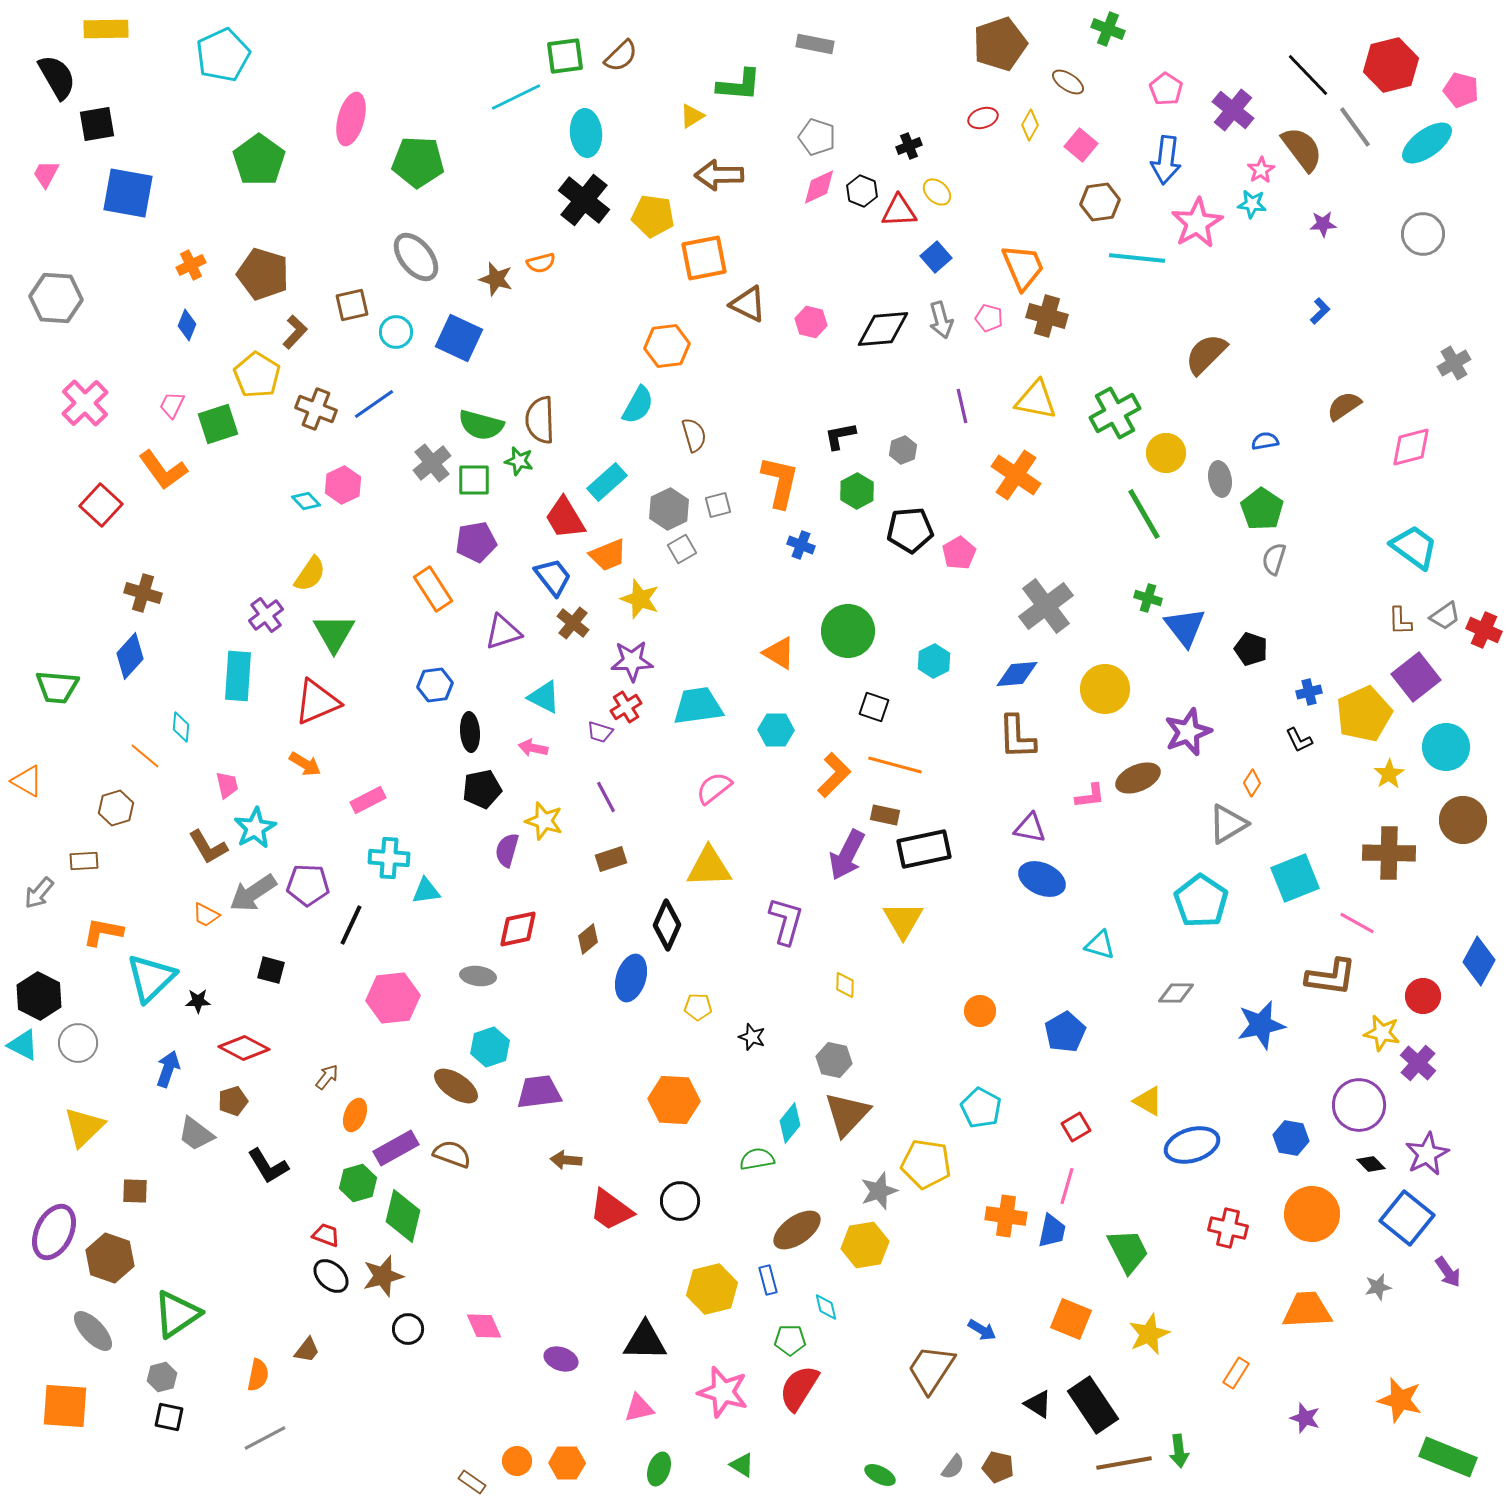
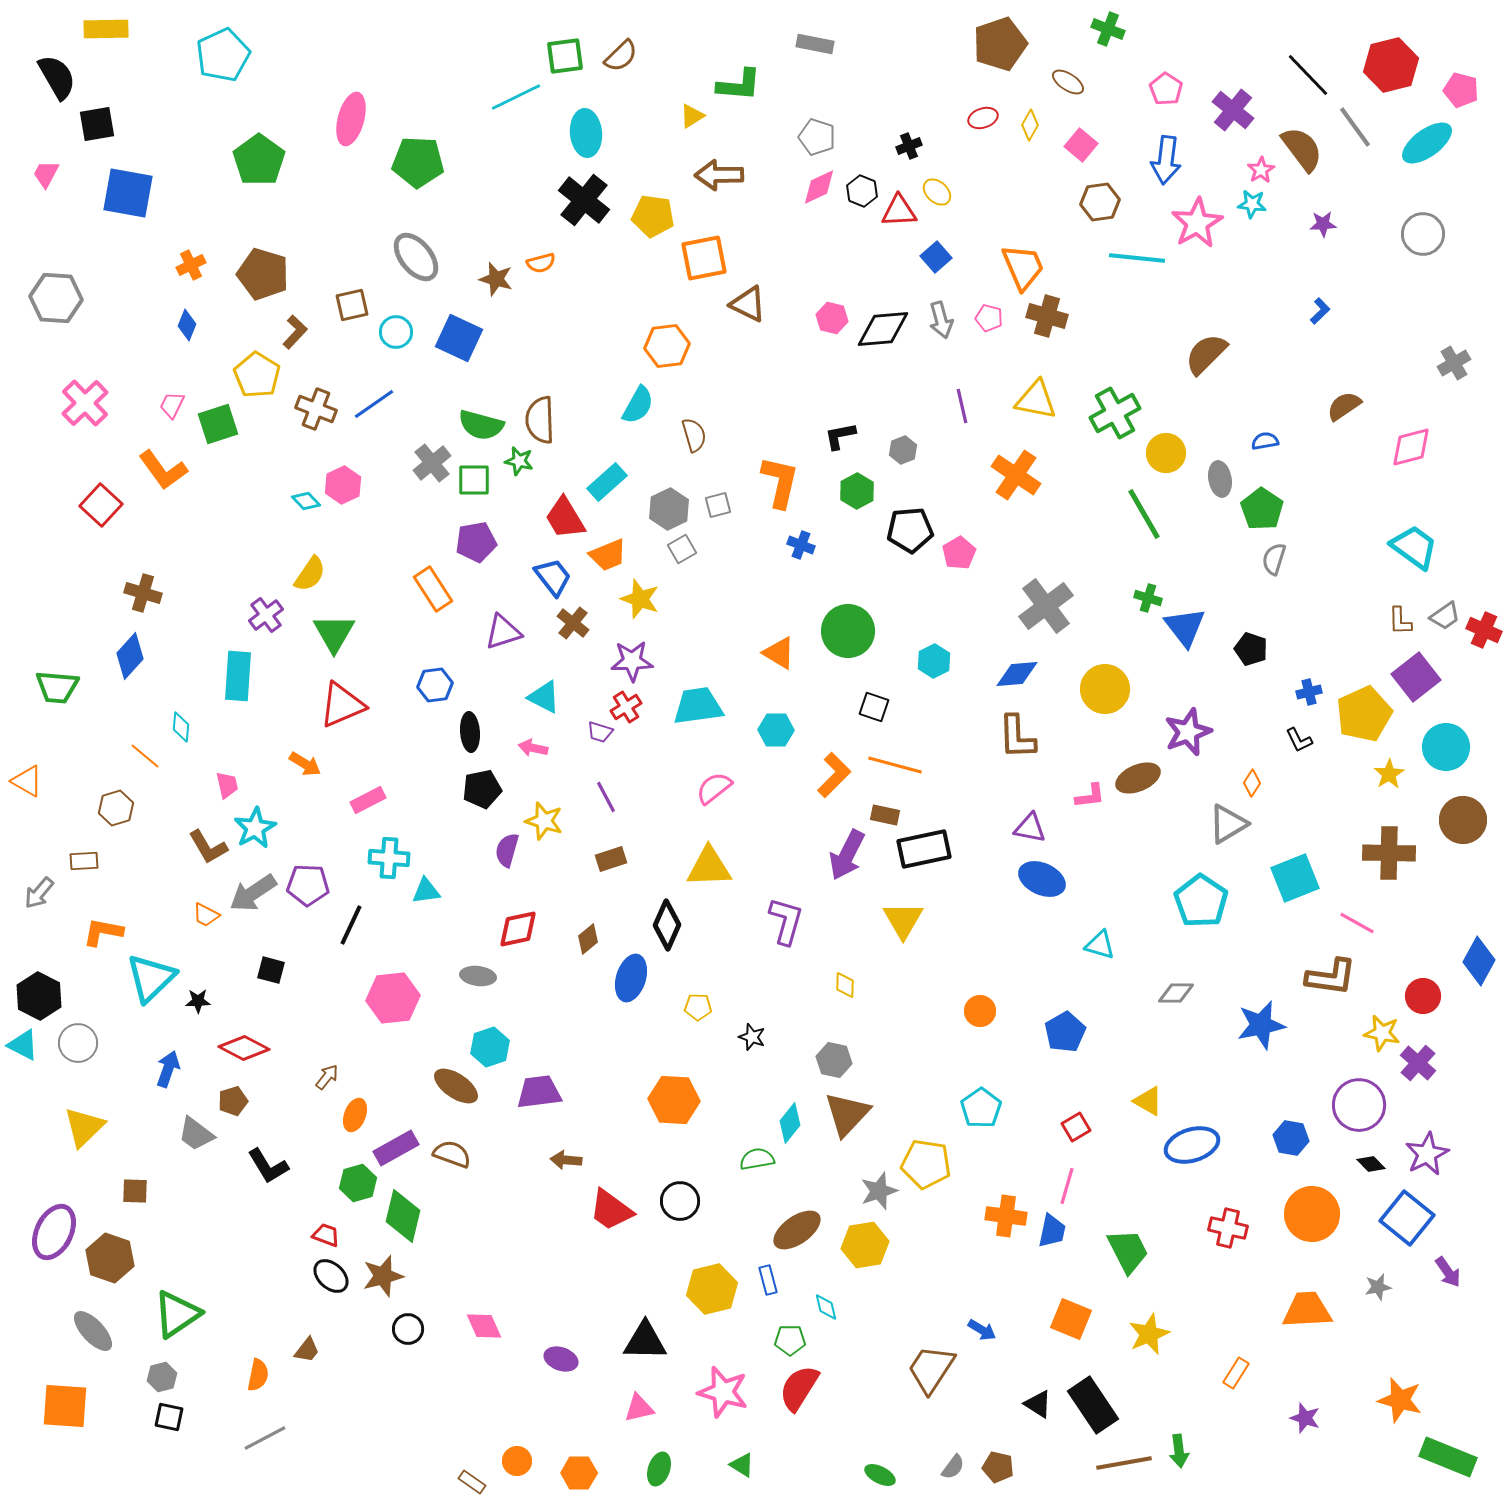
pink hexagon at (811, 322): moved 21 px right, 4 px up
red triangle at (317, 702): moved 25 px right, 3 px down
cyan pentagon at (981, 1108): rotated 9 degrees clockwise
orange hexagon at (567, 1463): moved 12 px right, 10 px down
